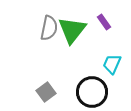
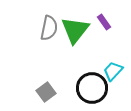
green triangle: moved 3 px right
cyan trapezoid: moved 1 px right, 7 px down; rotated 20 degrees clockwise
black circle: moved 4 px up
